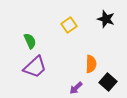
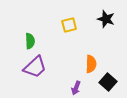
yellow square: rotated 21 degrees clockwise
green semicircle: rotated 21 degrees clockwise
purple arrow: rotated 24 degrees counterclockwise
